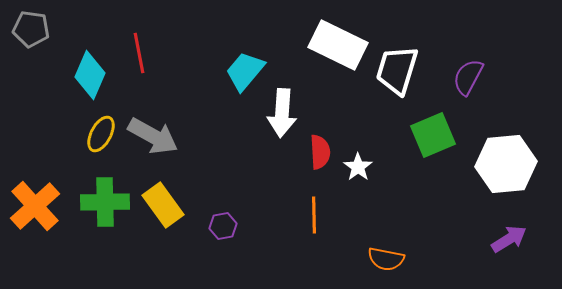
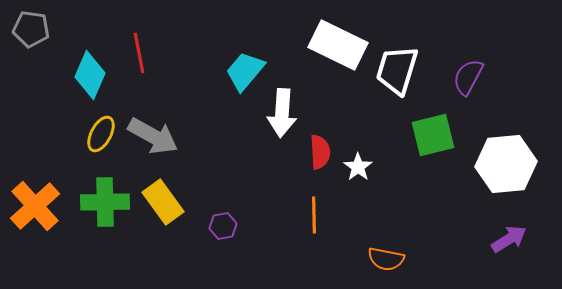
green square: rotated 9 degrees clockwise
yellow rectangle: moved 3 px up
